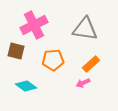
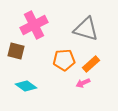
gray triangle: moved 1 px right; rotated 8 degrees clockwise
orange pentagon: moved 11 px right
